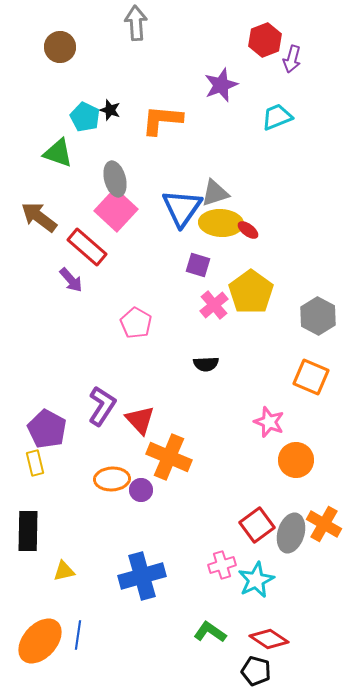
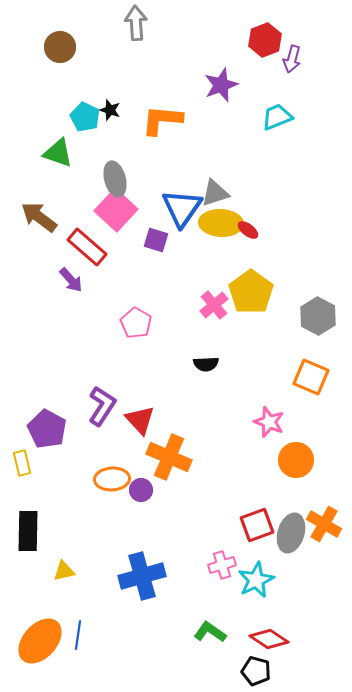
purple square at (198, 265): moved 42 px left, 25 px up
yellow rectangle at (35, 463): moved 13 px left
red square at (257, 525): rotated 16 degrees clockwise
